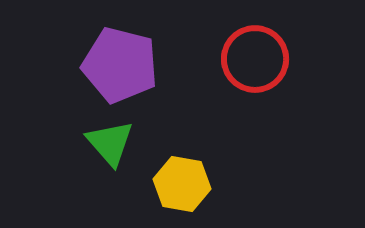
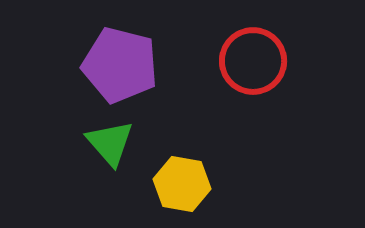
red circle: moved 2 px left, 2 px down
